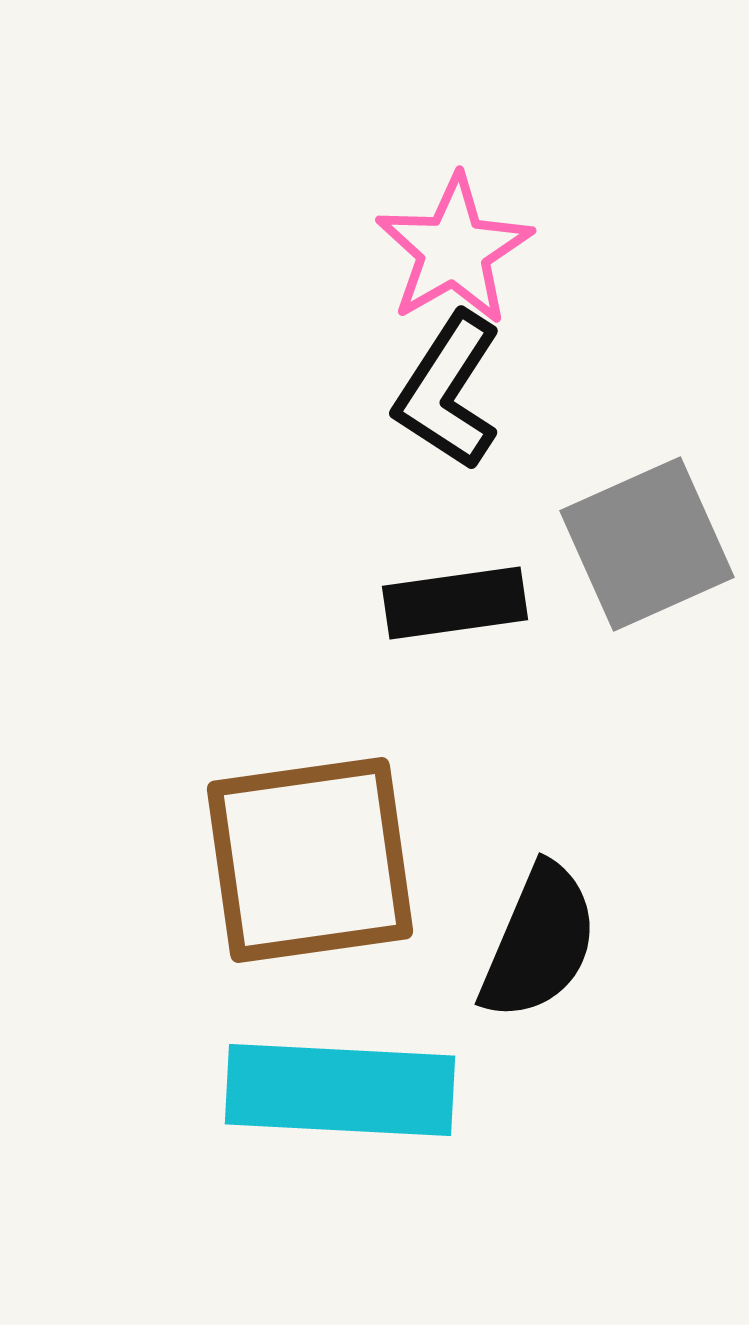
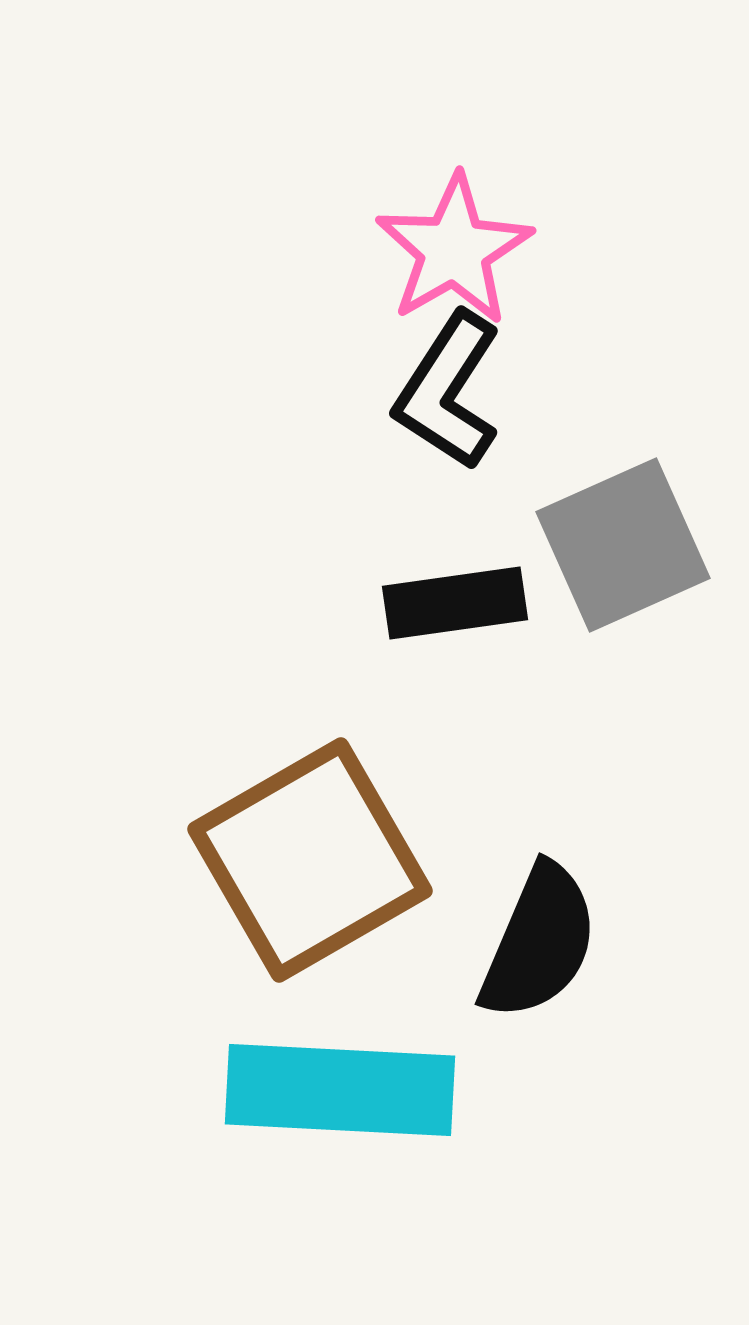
gray square: moved 24 px left, 1 px down
brown square: rotated 22 degrees counterclockwise
